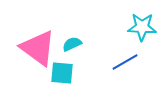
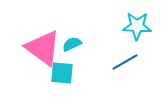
cyan star: moved 5 px left, 1 px up
pink triangle: moved 5 px right
